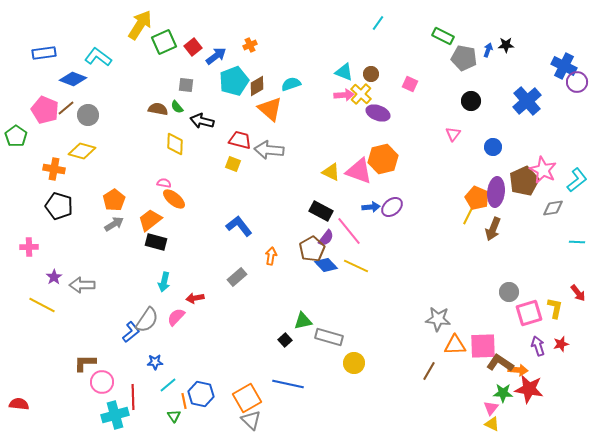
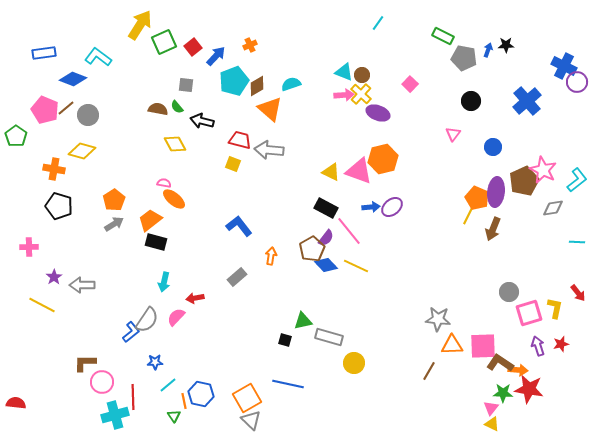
blue arrow at (216, 56): rotated 10 degrees counterclockwise
brown circle at (371, 74): moved 9 px left, 1 px down
pink square at (410, 84): rotated 21 degrees clockwise
yellow diamond at (175, 144): rotated 30 degrees counterclockwise
black rectangle at (321, 211): moved 5 px right, 3 px up
black square at (285, 340): rotated 32 degrees counterclockwise
orange triangle at (455, 345): moved 3 px left
red semicircle at (19, 404): moved 3 px left, 1 px up
